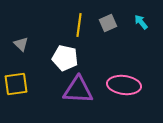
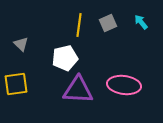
white pentagon: rotated 25 degrees counterclockwise
